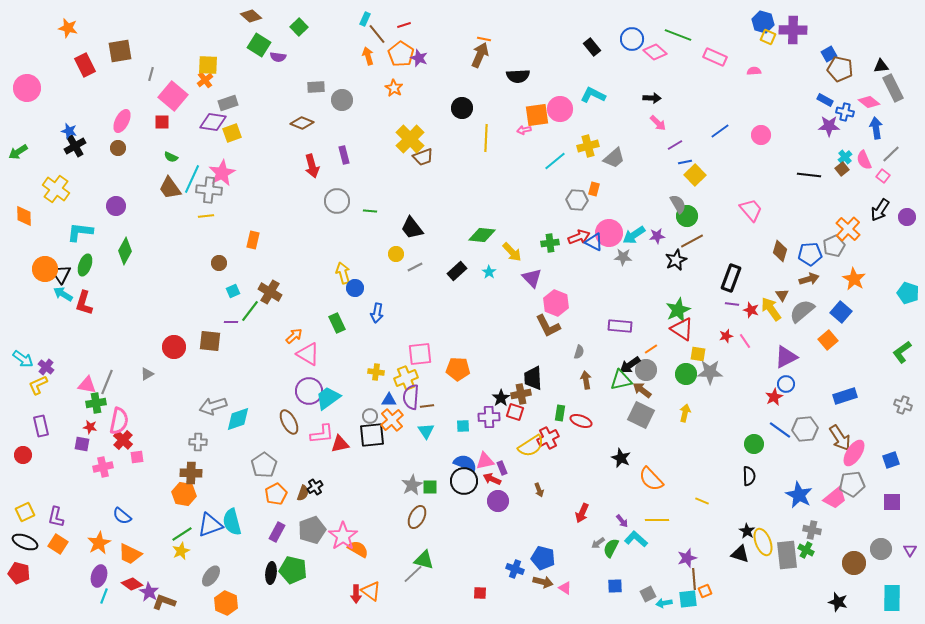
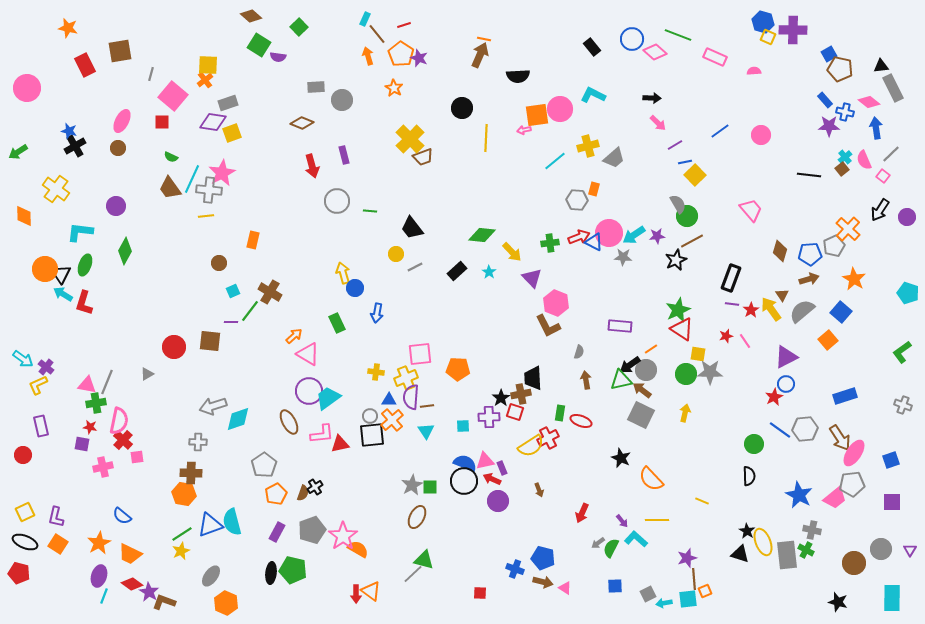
blue rectangle at (825, 100): rotated 21 degrees clockwise
red star at (751, 310): rotated 21 degrees clockwise
